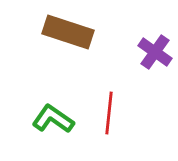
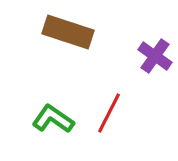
purple cross: moved 4 px down
red line: rotated 21 degrees clockwise
